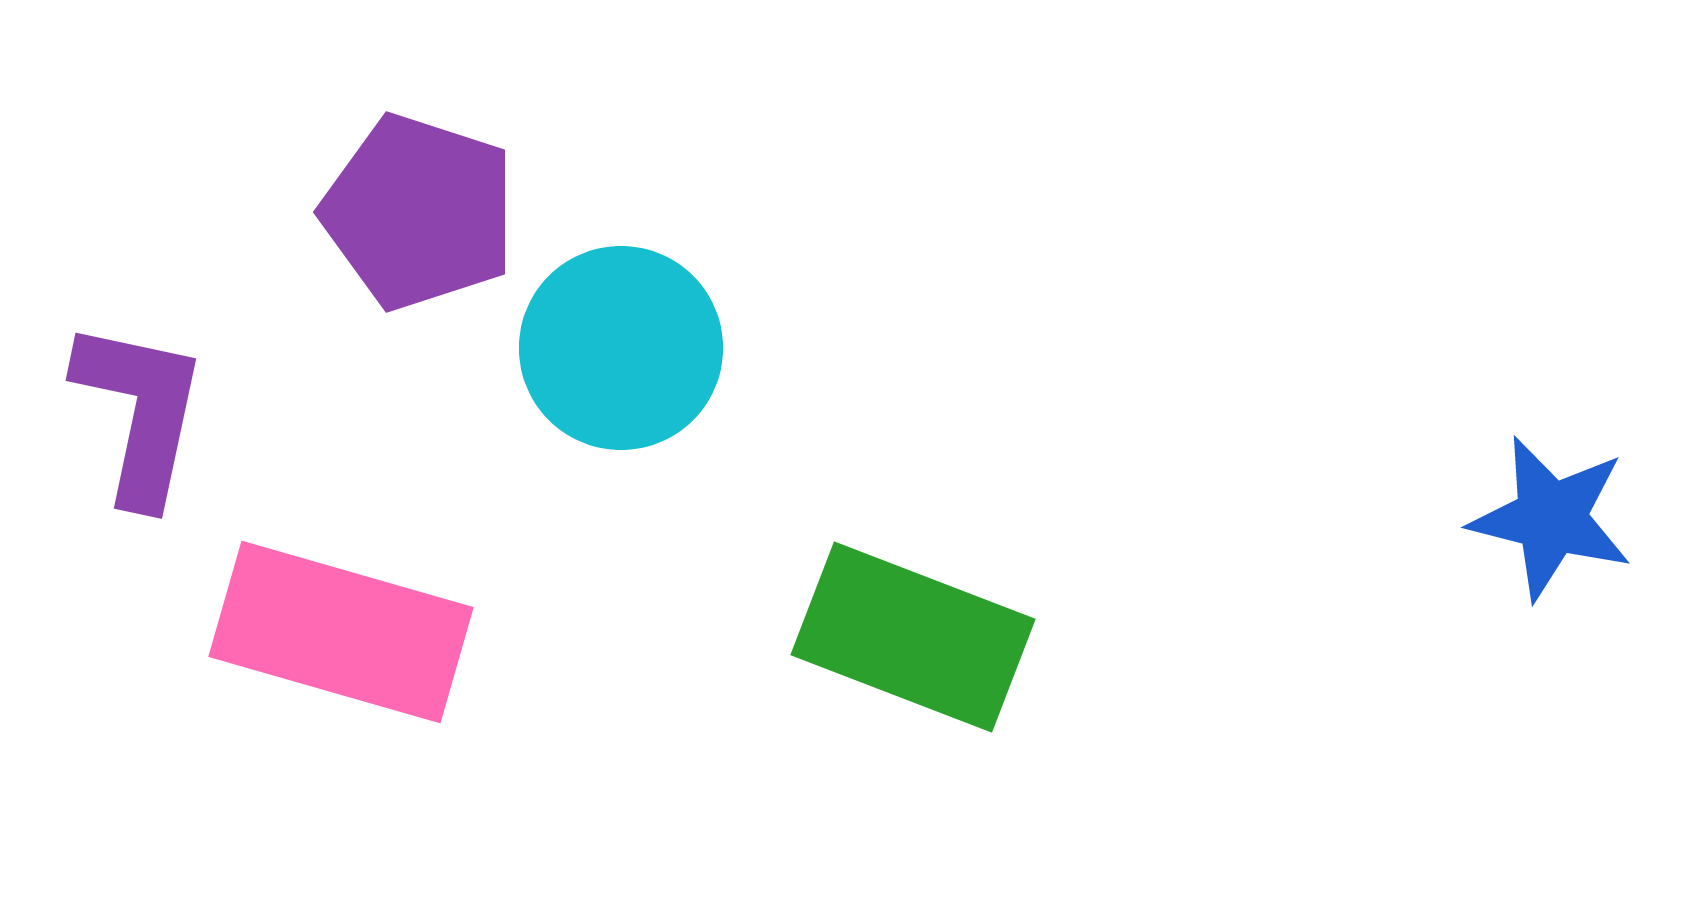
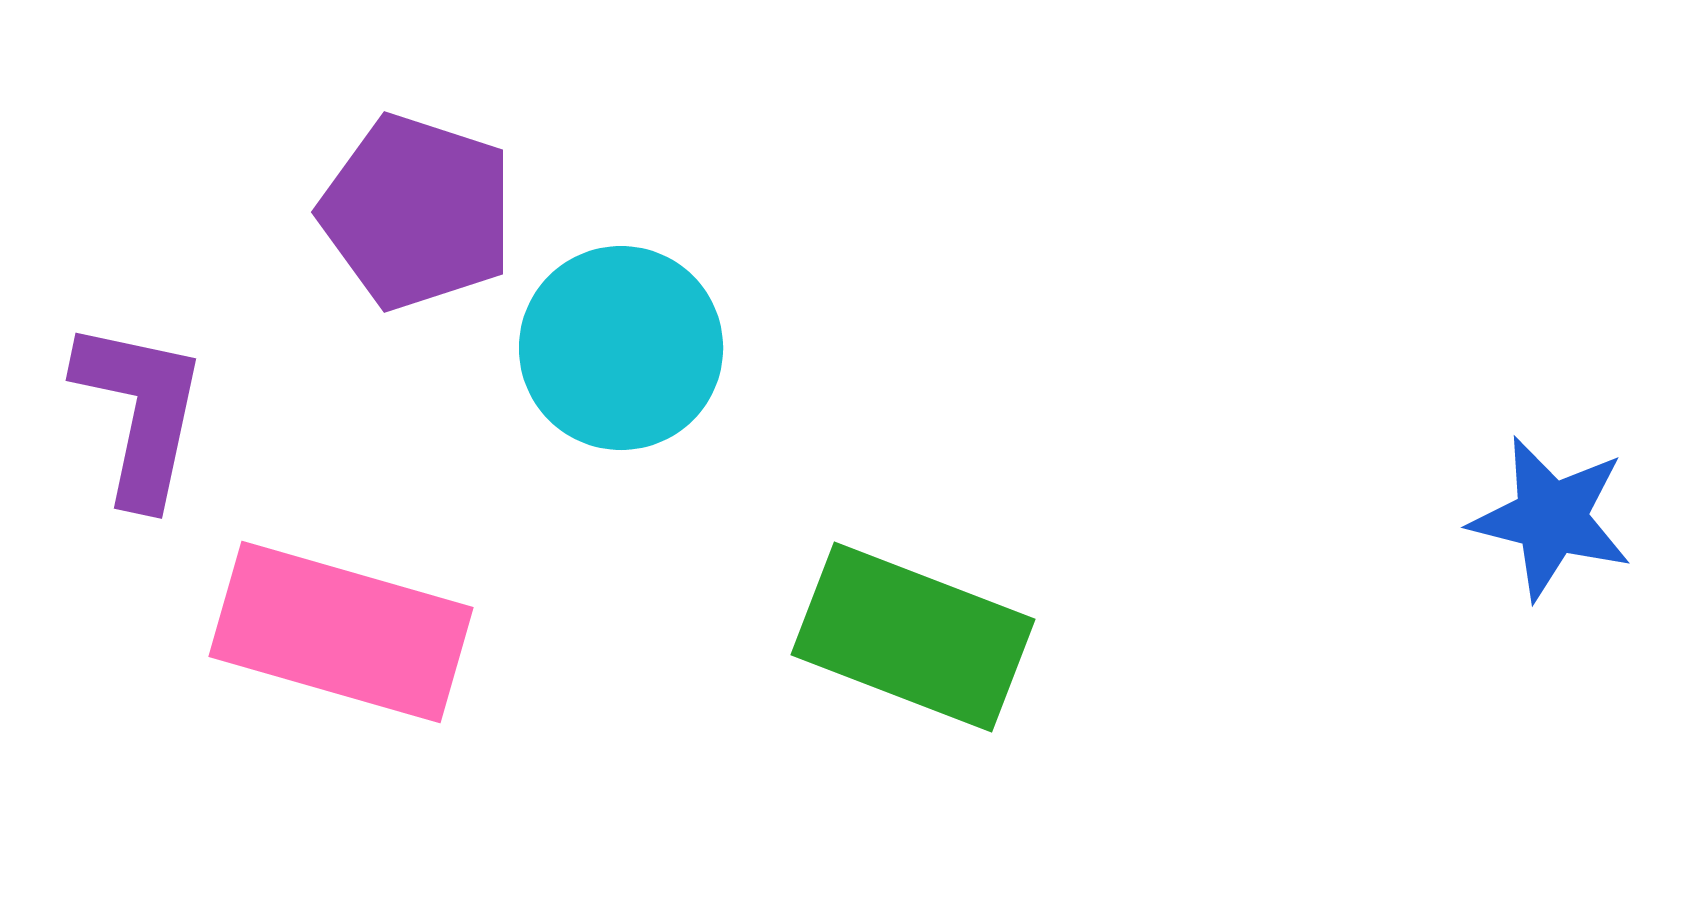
purple pentagon: moved 2 px left
